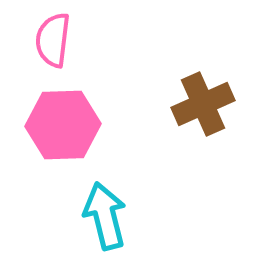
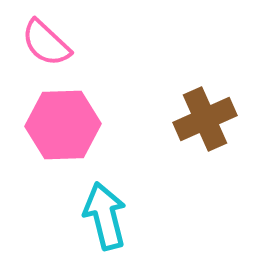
pink semicircle: moved 7 px left, 3 px down; rotated 54 degrees counterclockwise
brown cross: moved 2 px right, 15 px down
